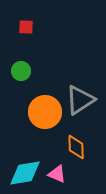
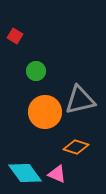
red square: moved 11 px left, 9 px down; rotated 28 degrees clockwise
green circle: moved 15 px right
gray triangle: rotated 20 degrees clockwise
orange diamond: rotated 70 degrees counterclockwise
cyan diamond: rotated 64 degrees clockwise
